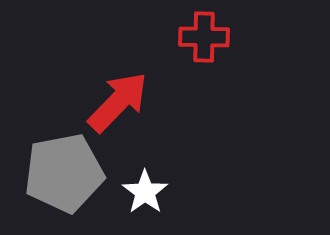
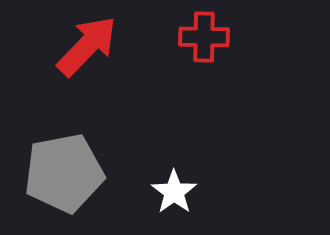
red arrow: moved 31 px left, 56 px up
white star: moved 29 px right
